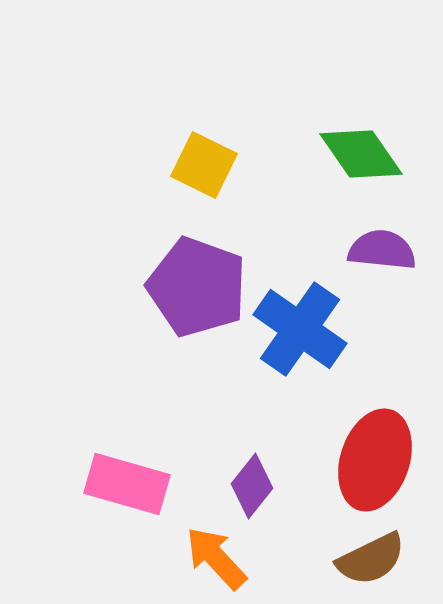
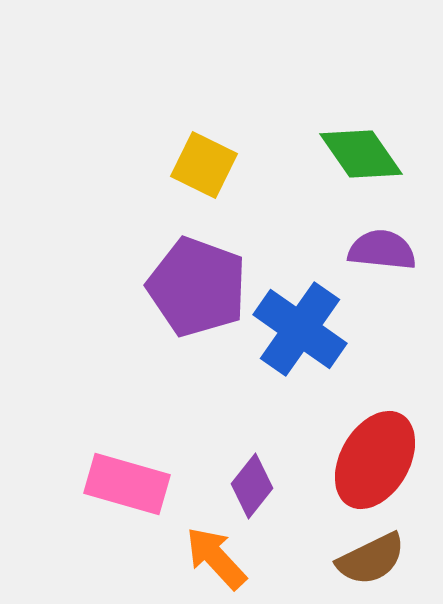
red ellipse: rotated 12 degrees clockwise
